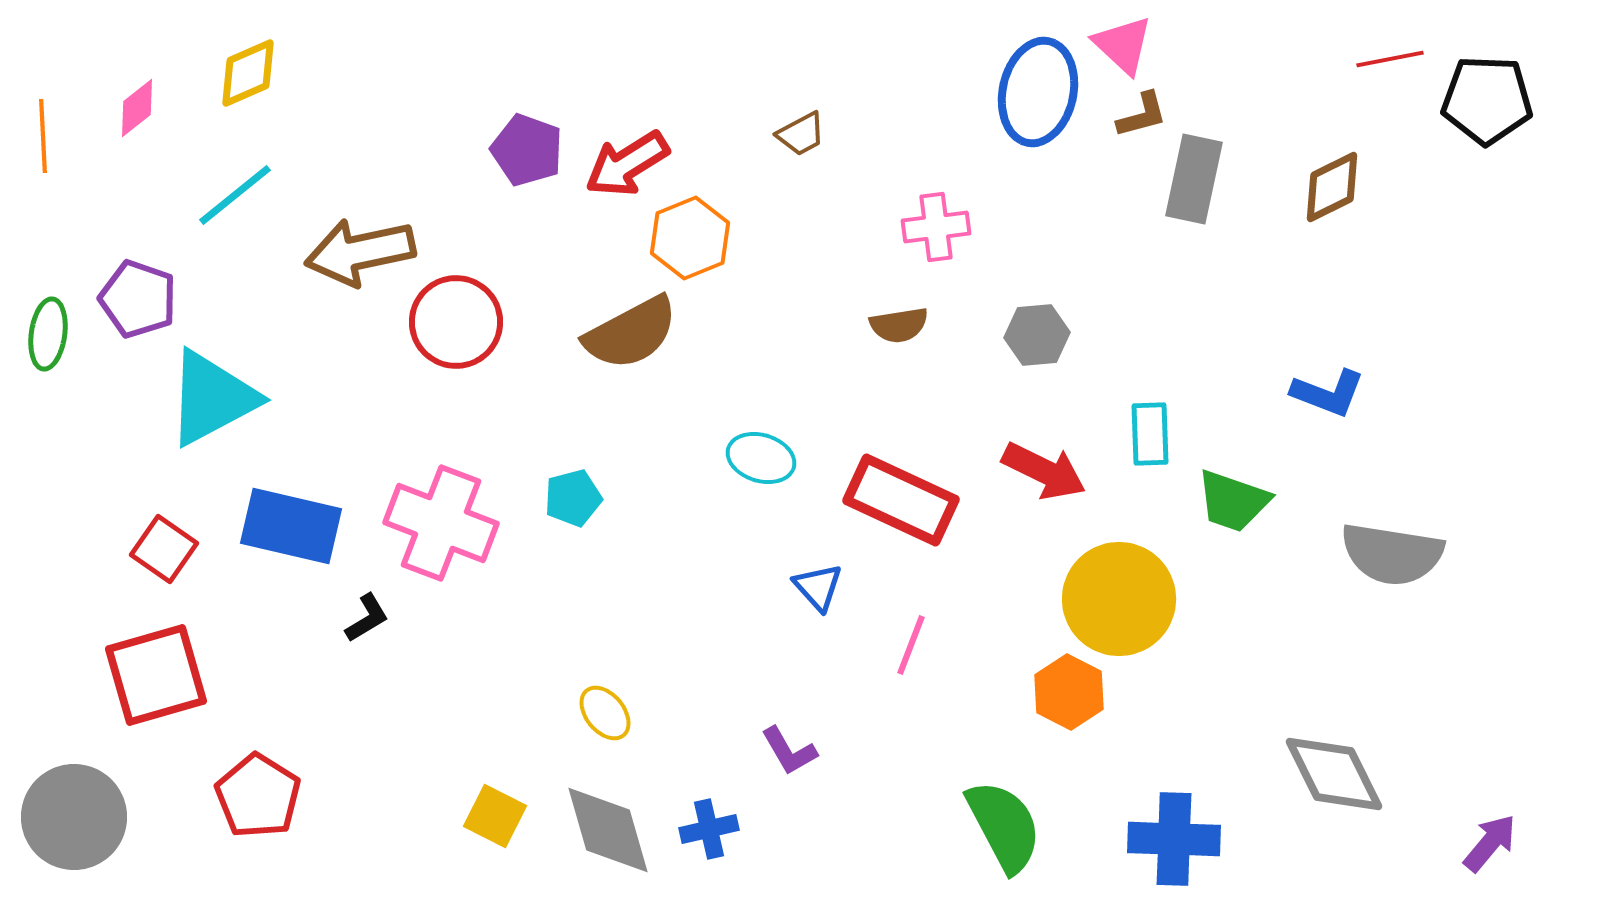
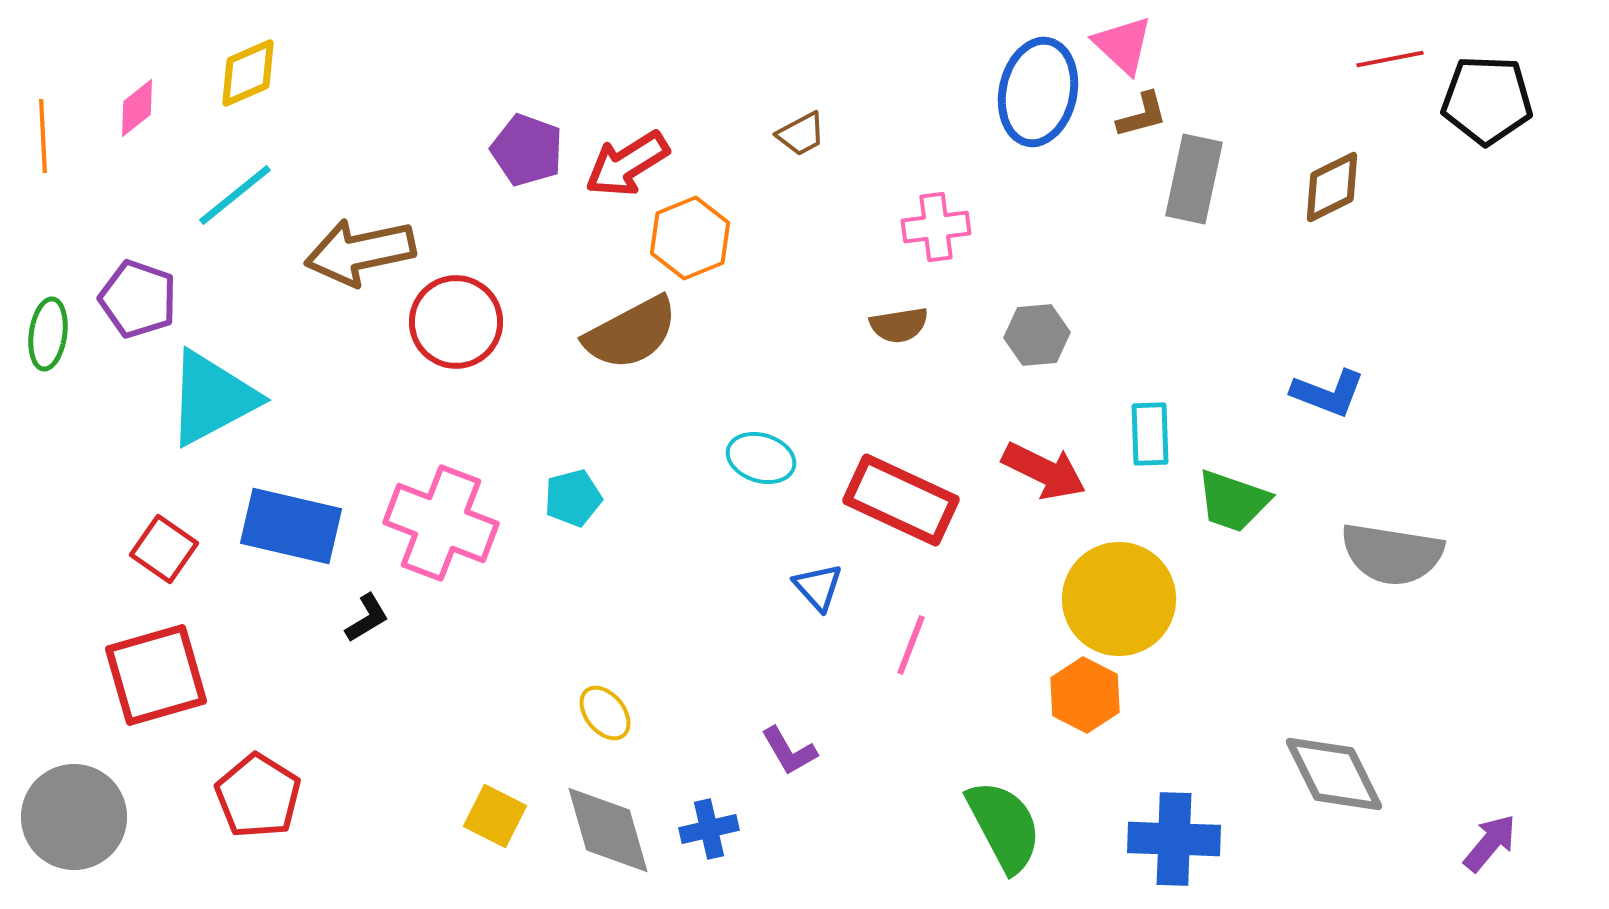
orange hexagon at (1069, 692): moved 16 px right, 3 px down
